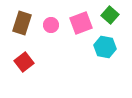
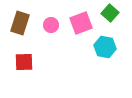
green square: moved 2 px up
brown rectangle: moved 2 px left
red square: rotated 36 degrees clockwise
